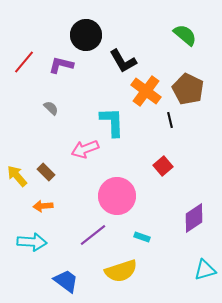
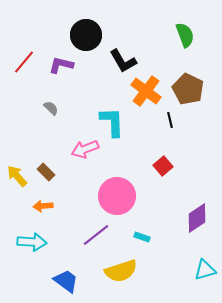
green semicircle: rotated 30 degrees clockwise
purple diamond: moved 3 px right
purple line: moved 3 px right
